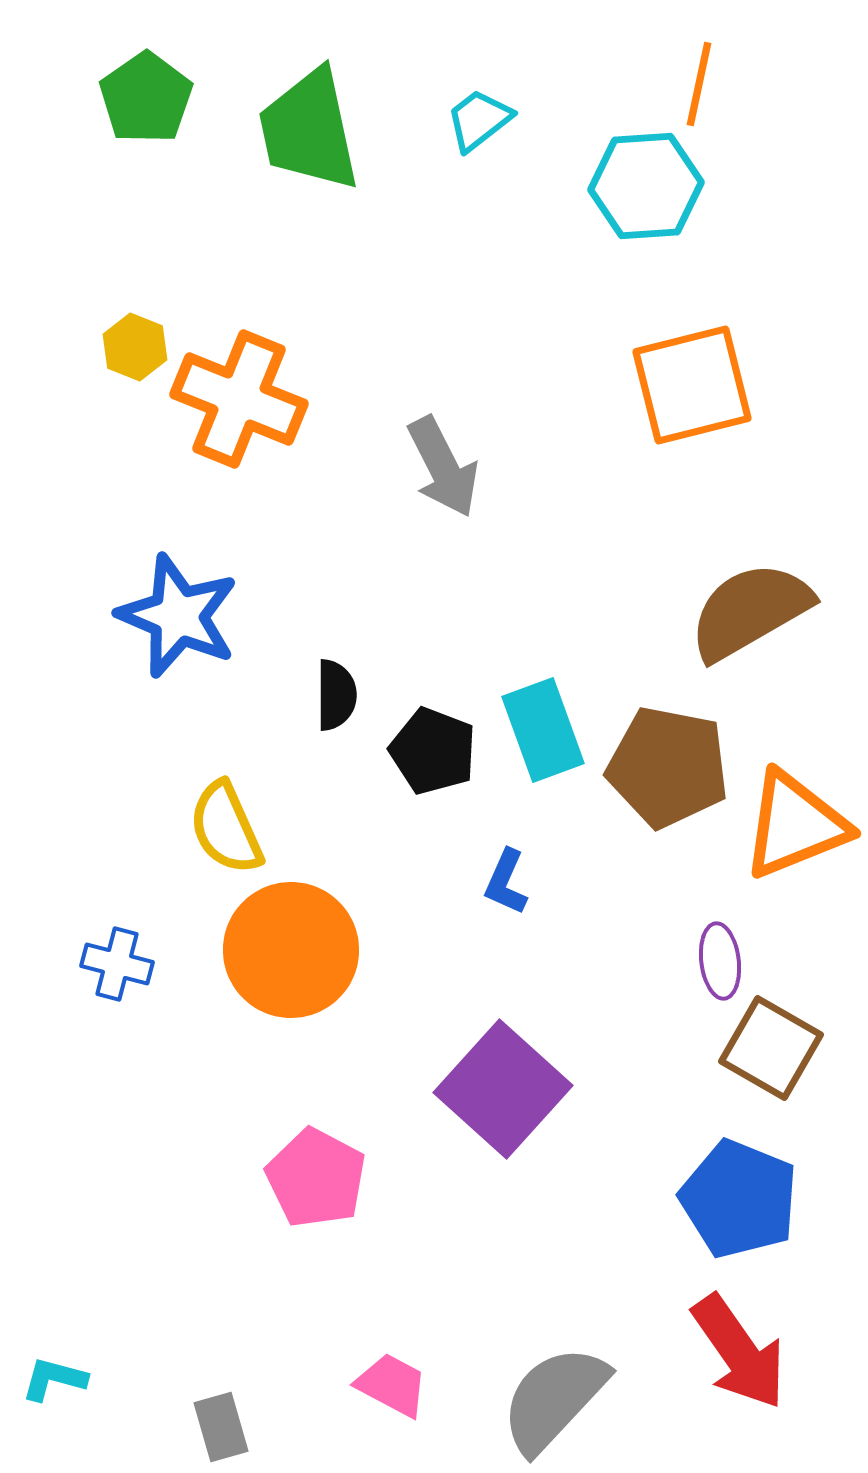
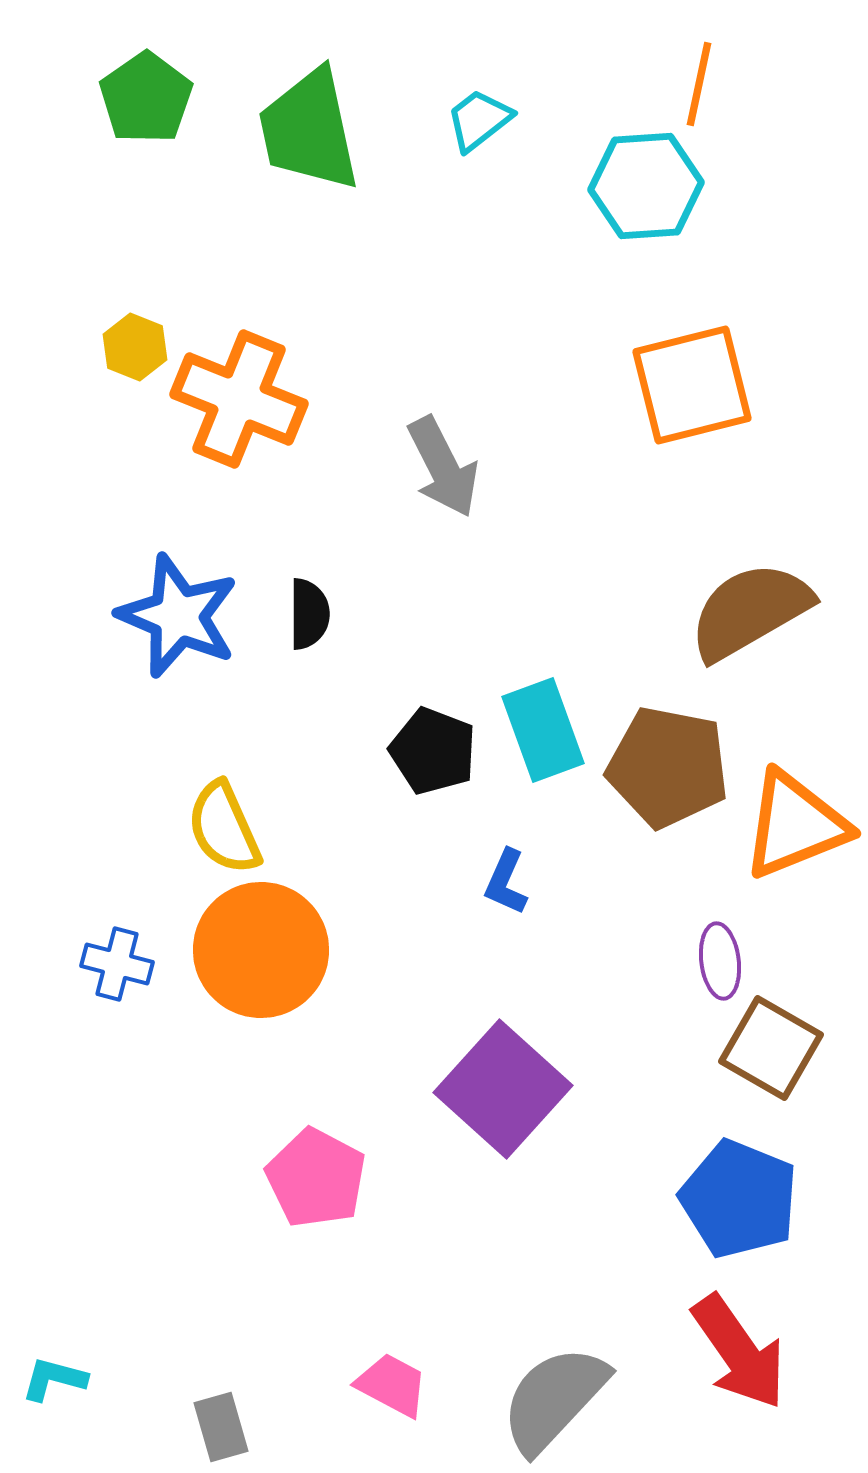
black semicircle: moved 27 px left, 81 px up
yellow semicircle: moved 2 px left
orange circle: moved 30 px left
